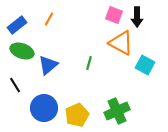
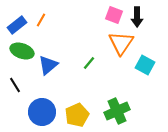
orange line: moved 8 px left, 1 px down
orange triangle: rotated 36 degrees clockwise
green line: rotated 24 degrees clockwise
blue circle: moved 2 px left, 4 px down
